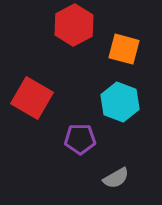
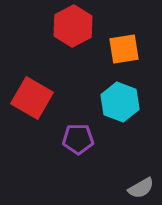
red hexagon: moved 1 px left, 1 px down
orange square: rotated 24 degrees counterclockwise
purple pentagon: moved 2 px left
gray semicircle: moved 25 px right, 10 px down
